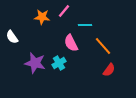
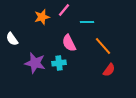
pink line: moved 1 px up
orange star: rotated 21 degrees counterclockwise
cyan line: moved 2 px right, 3 px up
white semicircle: moved 2 px down
pink semicircle: moved 2 px left
cyan cross: rotated 24 degrees clockwise
